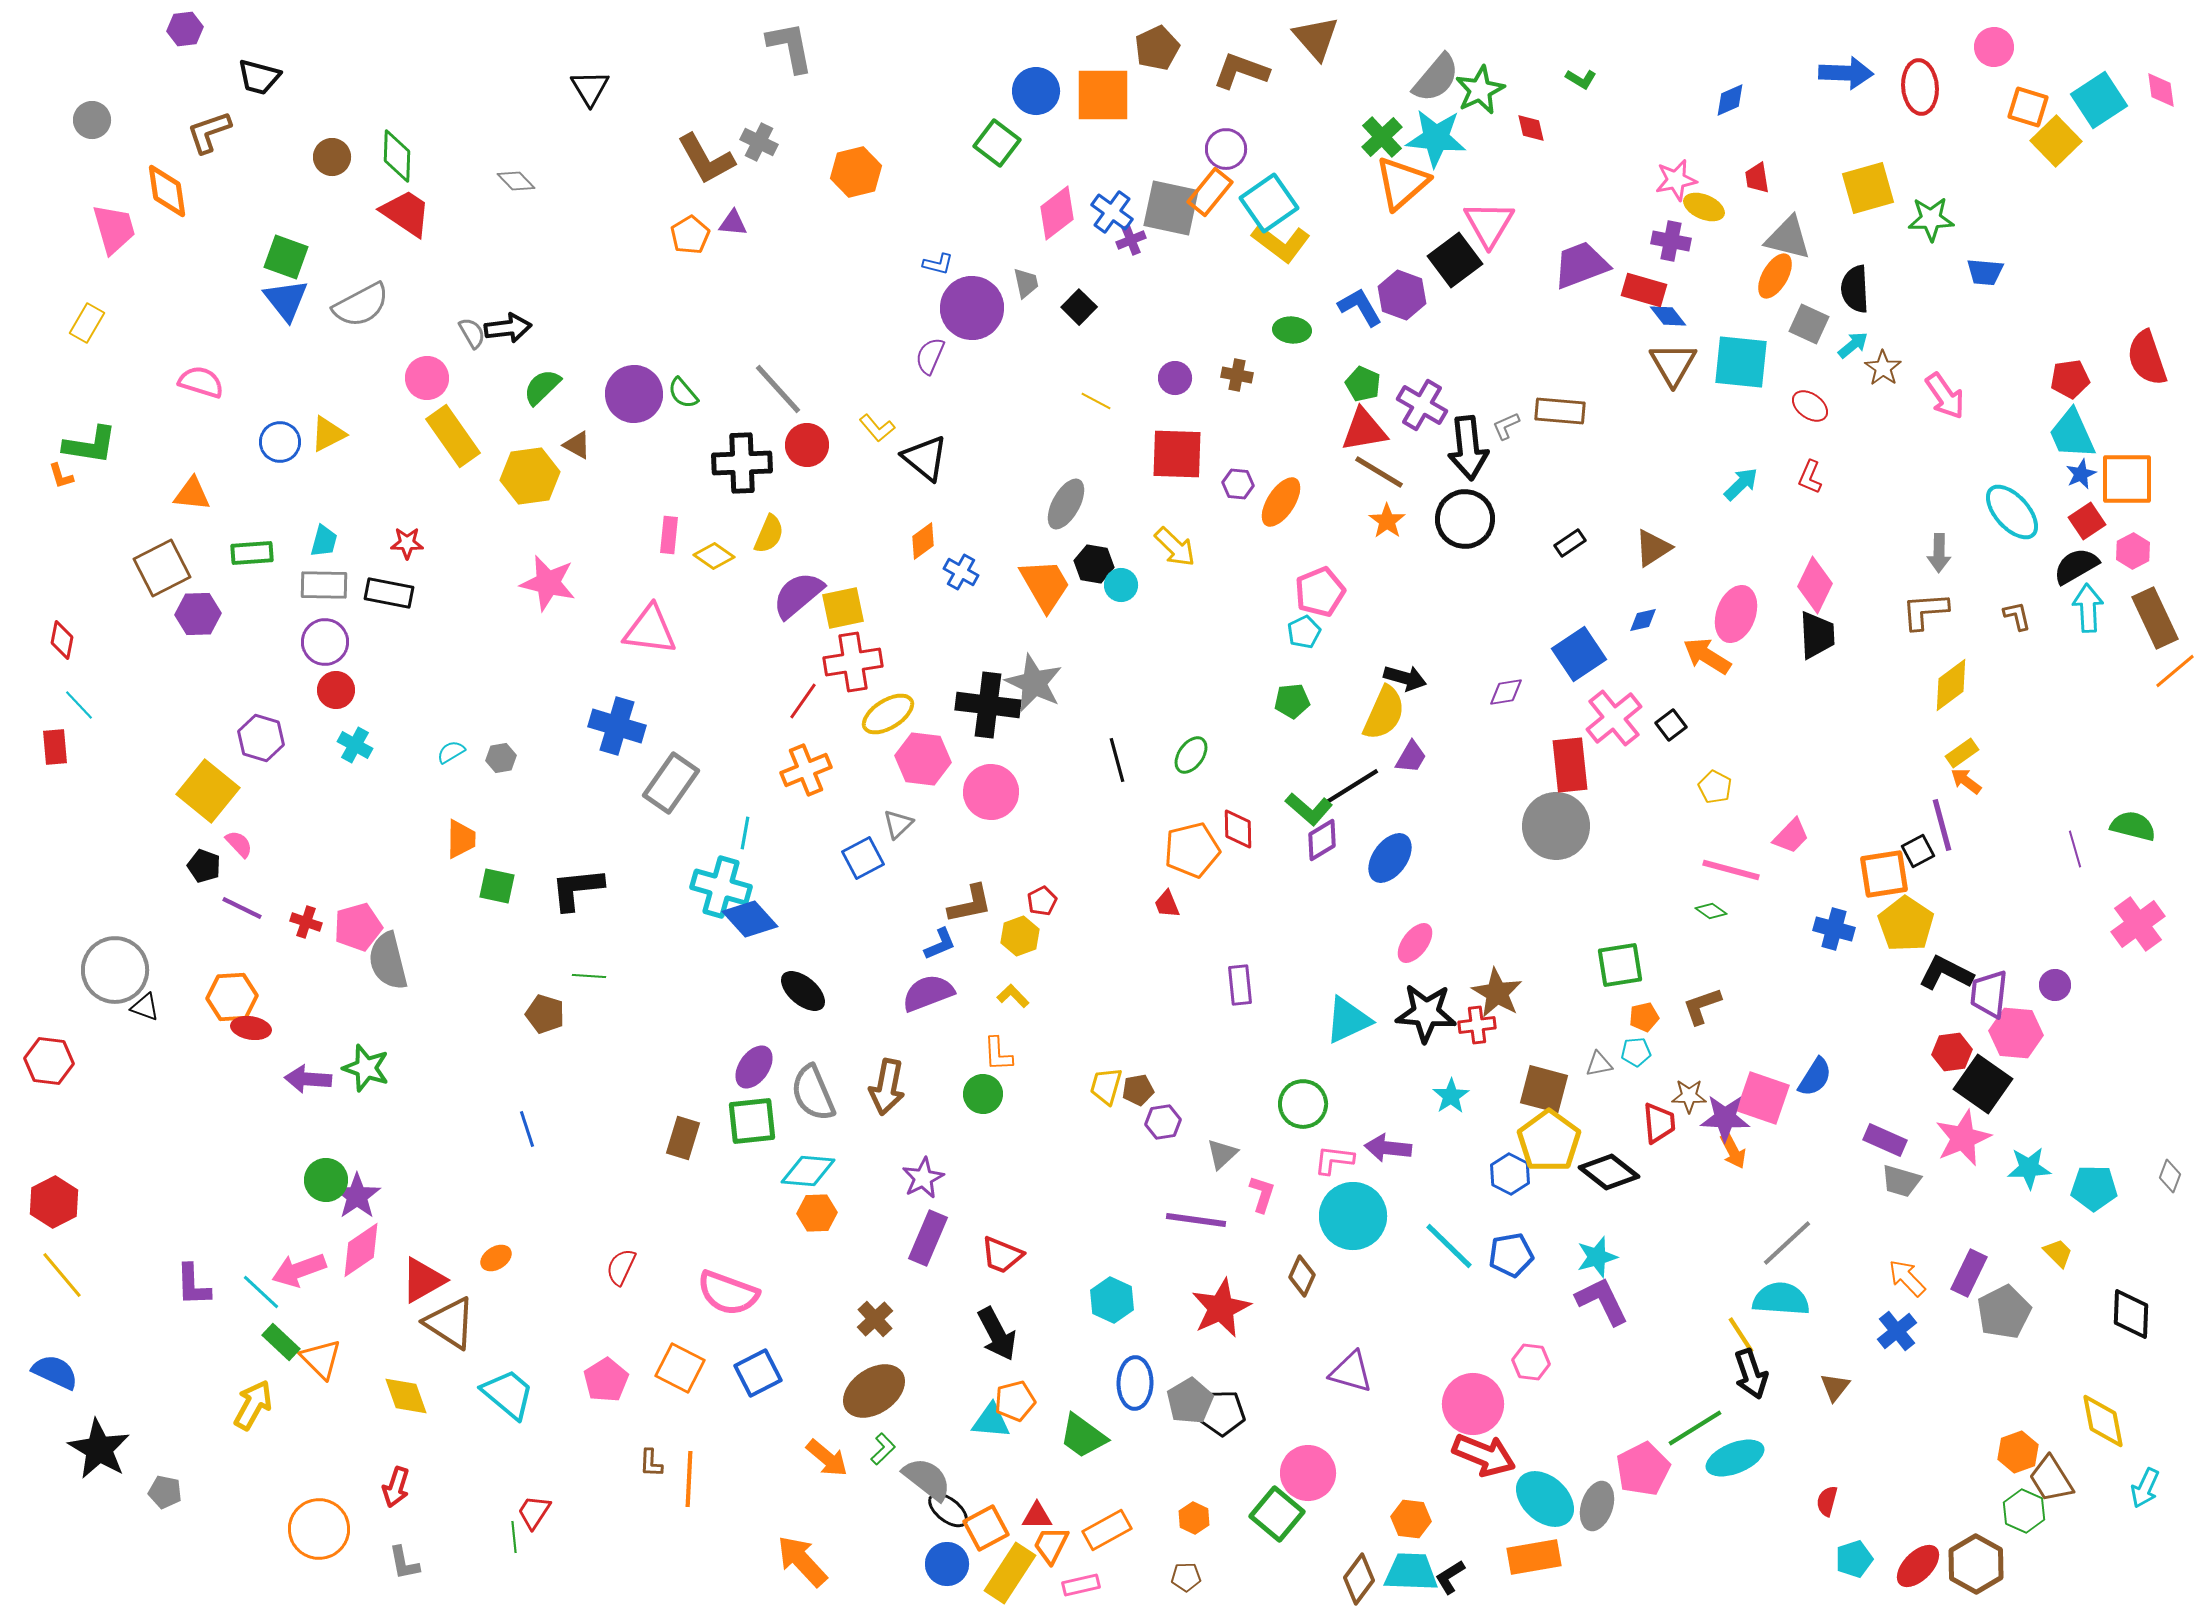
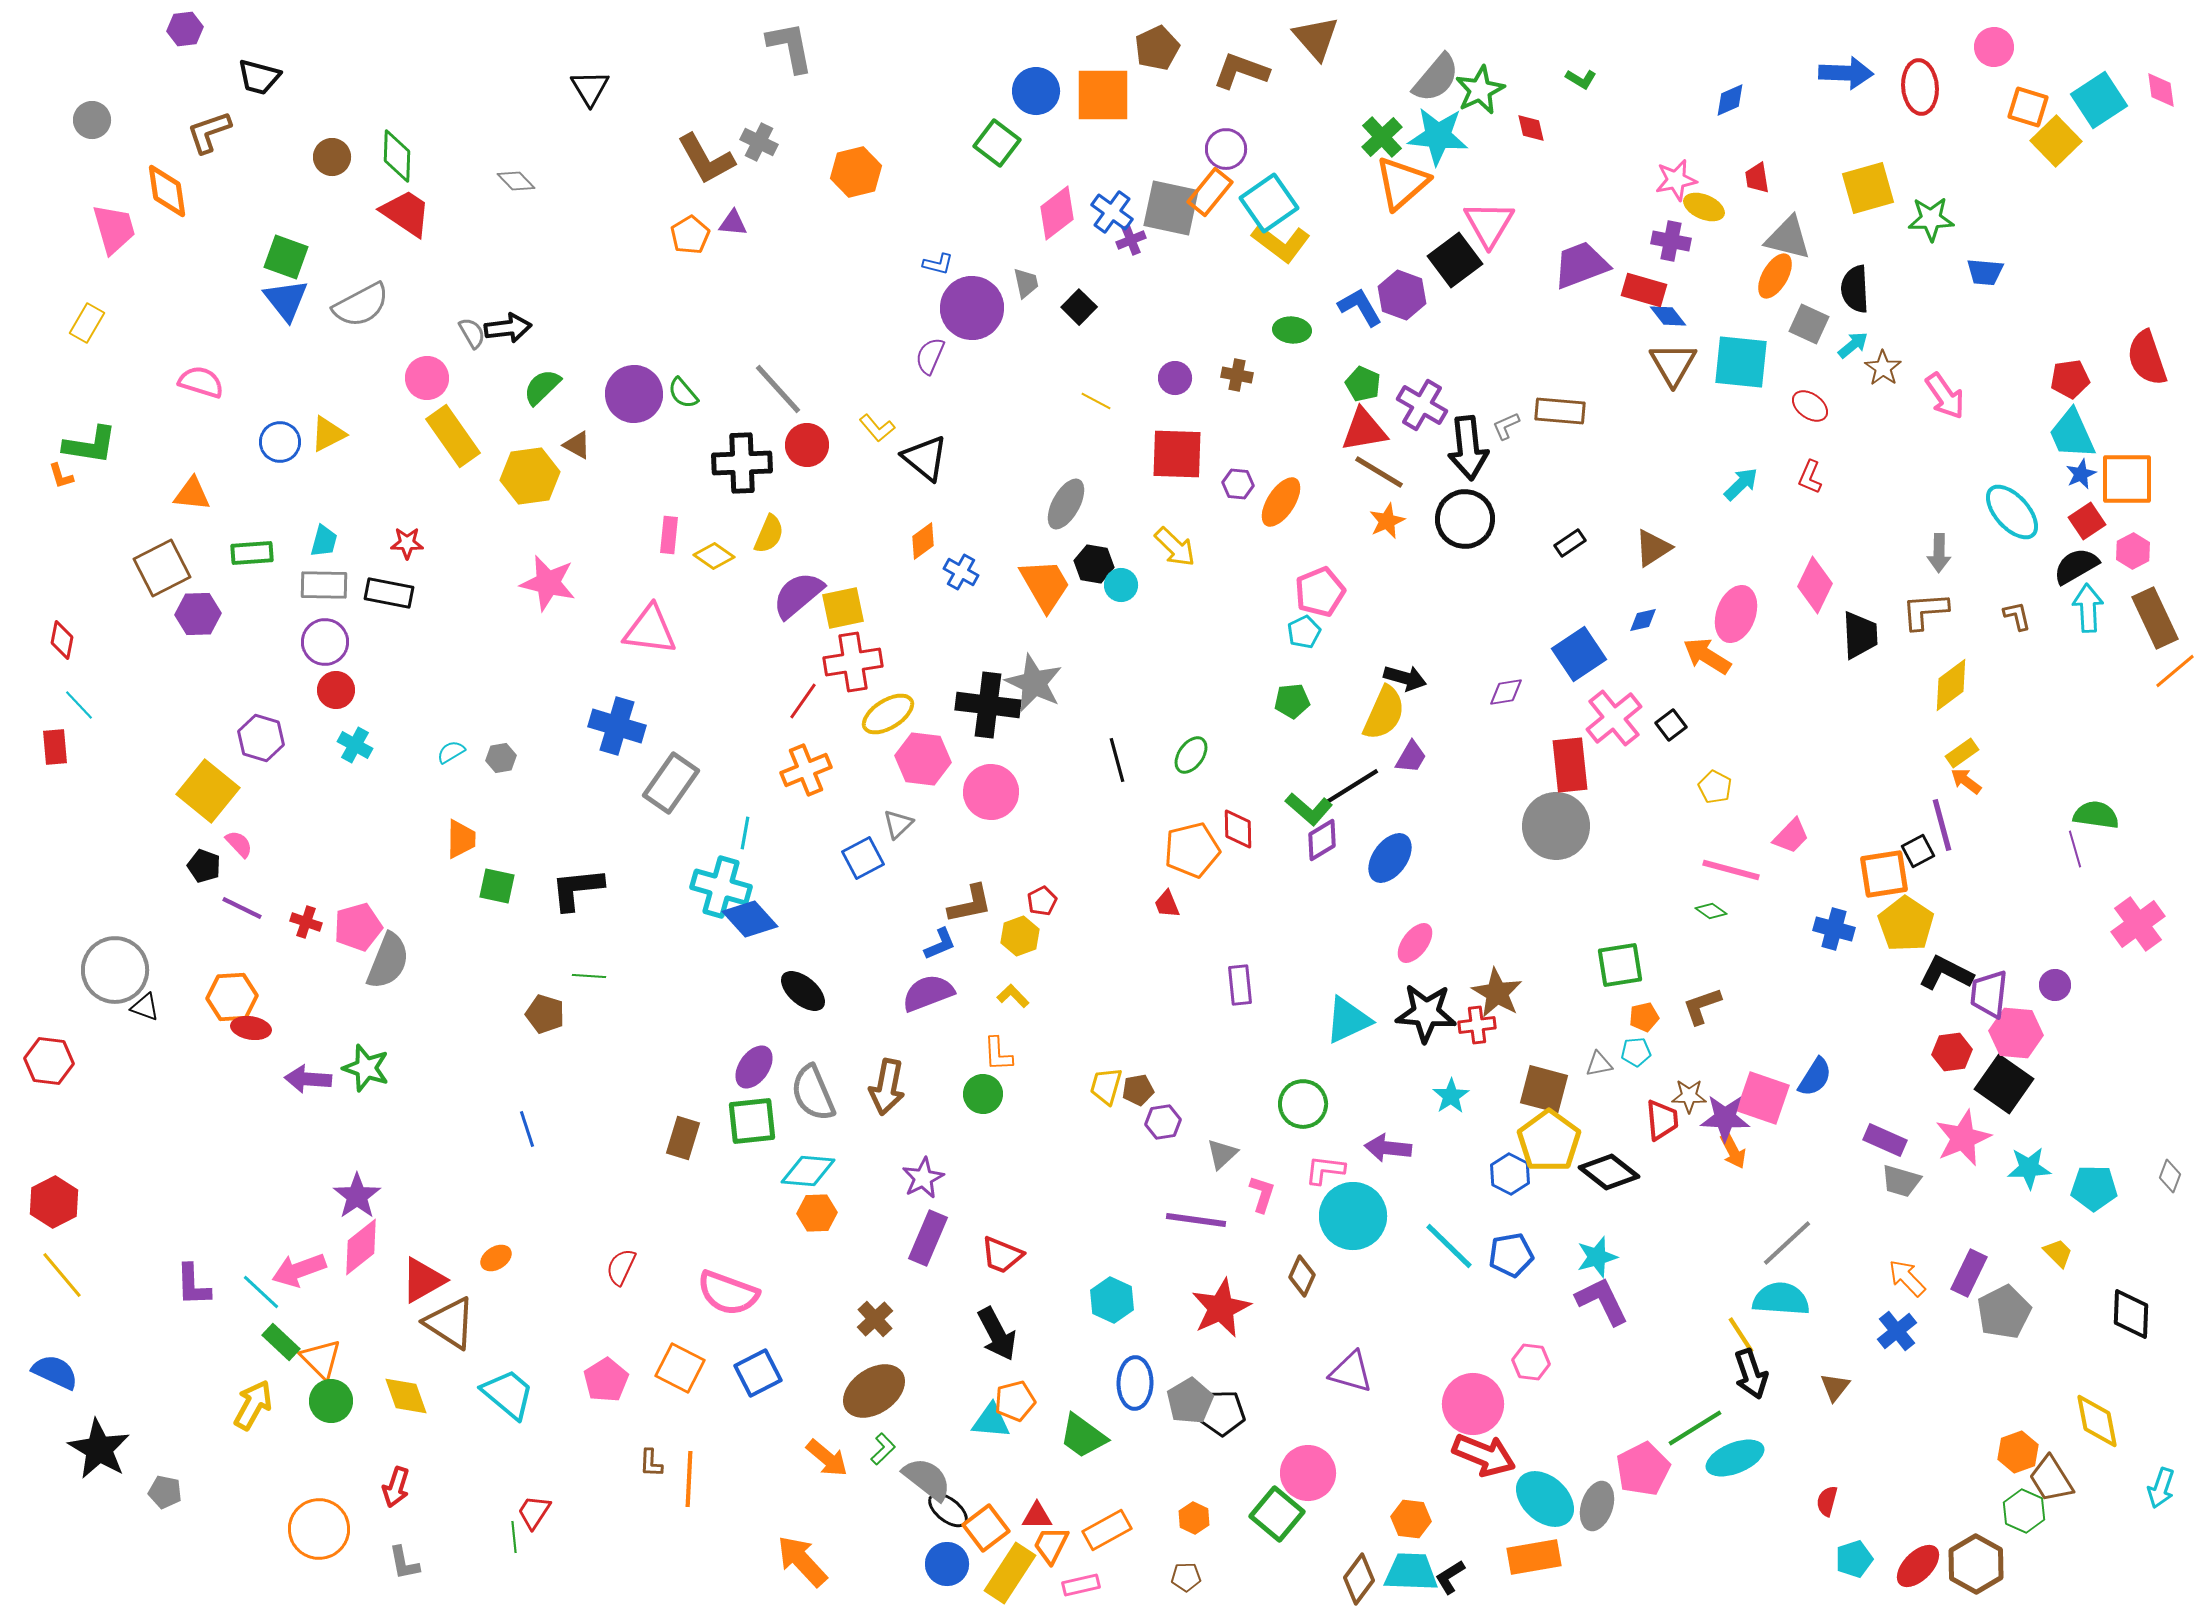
cyan star at (1436, 138): moved 2 px right, 2 px up
orange star at (1387, 521): rotated 12 degrees clockwise
black trapezoid at (1817, 635): moved 43 px right
green semicircle at (2133, 826): moved 37 px left, 11 px up; rotated 6 degrees counterclockwise
gray semicircle at (388, 961): rotated 144 degrees counterclockwise
black square at (1983, 1084): moved 21 px right
red trapezoid at (1659, 1123): moved 3 px right, 3 px up
pink L-shape at (1334, 1160): moved 9 px left, 10 px down
green circle at (326, 1180): moved 5 px right, 221 px down
pink diamond at (361, 1250): moved 3 px up; rotated 4 degrees counterclockwise
yellow diamond at (2103, 1421): moved 6 px left
cyan arrow at (2145, 1488): moved 16 px right; rotated 6 degrees counterclockwise
orange square at (986, 1528): rotated 9 degrees counterclockwise
